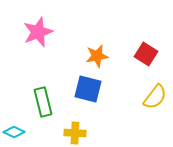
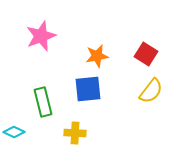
pink star: moved 3 px right, 4 px down
blue square: rotated 20 degrees counterclockwise
yellow semicircle: moved 4 px left, 6 px up
